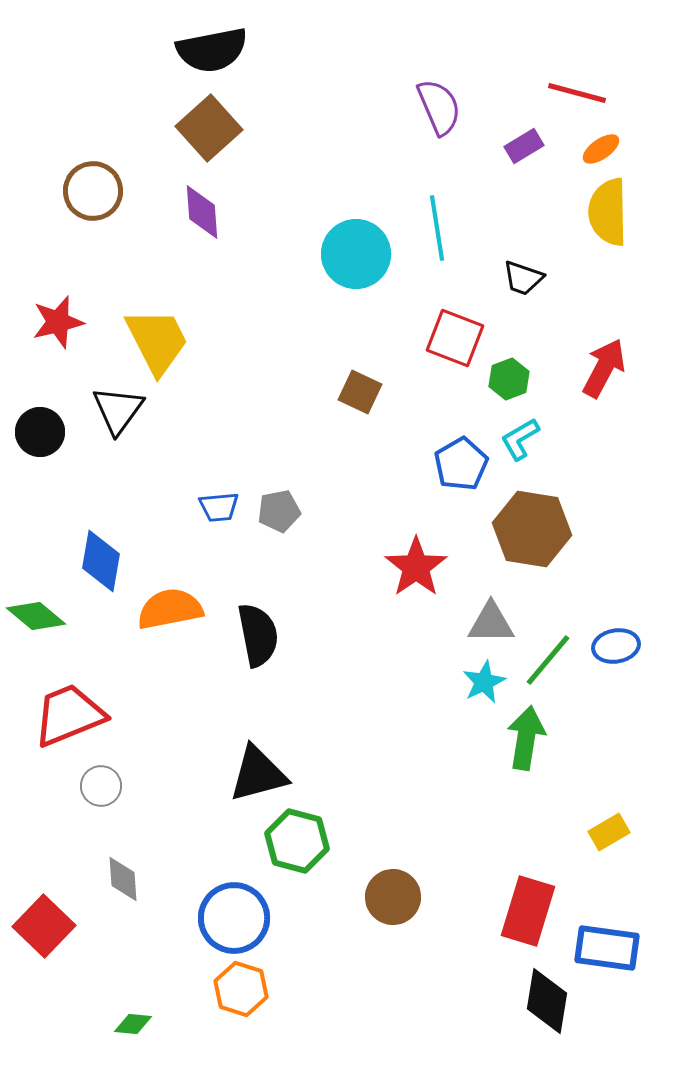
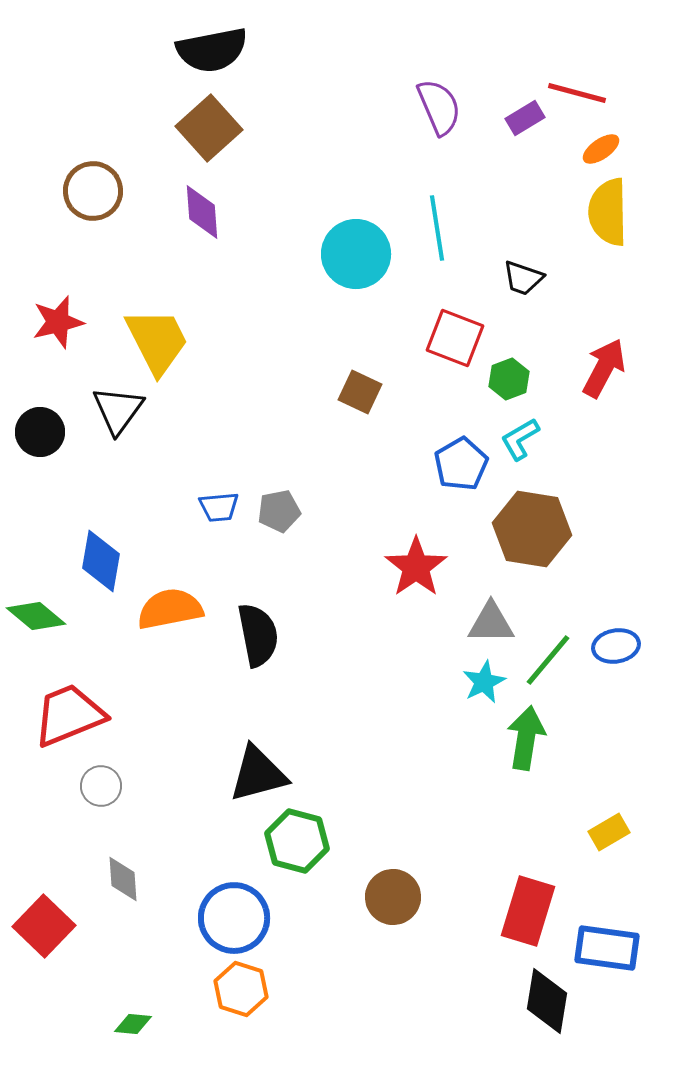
purple rectangle at (524, 146): moved 1 px right, 28 px up
